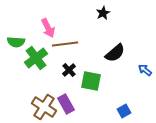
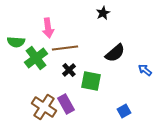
pink arrow: rotated 18 degrees clockwise
brown line: moved 4 px down
